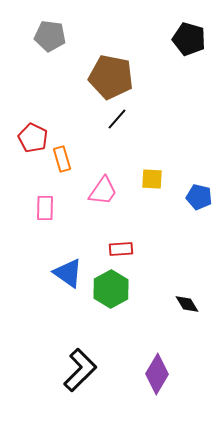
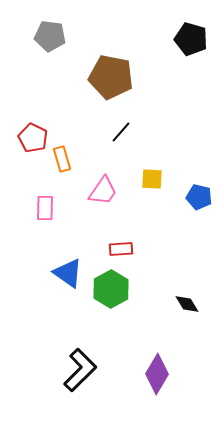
black pentagon: moved 2 px right
black line: moved 4 px right, 13 px down
